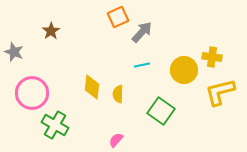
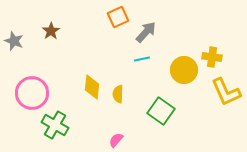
gray arrow: moved 4 px right
gray star: moved 11 px up
cyan line: moved 6 px up
yellow L-shape: moved 6 px right; rotated 100 degrees counterclockwise
